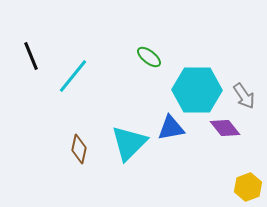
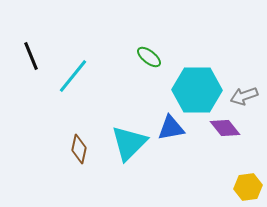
gray arrow: rotated 104 degrees clockwise
yellow hexagon: rotated 12 degrees clockwise
